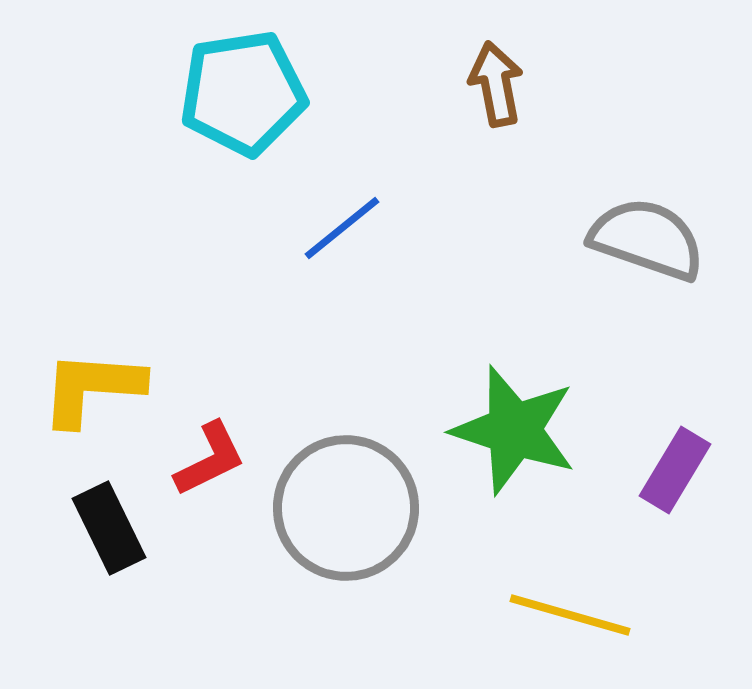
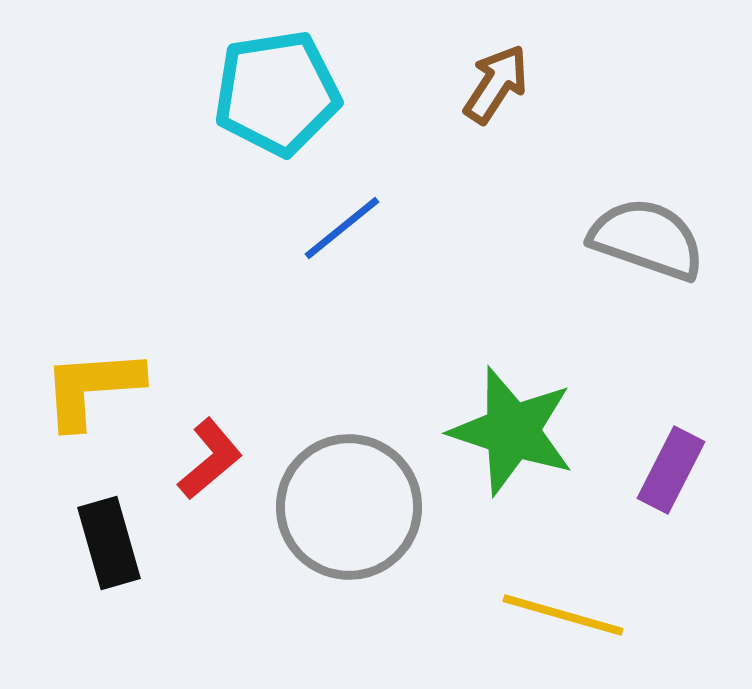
brown arrow: rotated 44 degrees clockwise
cyan pentagon: moved 34 px right
yellow L-shape: rotated 8 degrees counterclockwise
green star: moved 2 px left, 1 px down
red L-shape: rotated 14 degrees counterclockwise
purple rectangle: moved 4 px left; rotated 4 degrees counterclockwise
gray circle: moved 3 px right, 1 px up
black rectangle: moved 15 px down; rotated 10 degrees clockwise
yellow line: moved 7 px left
